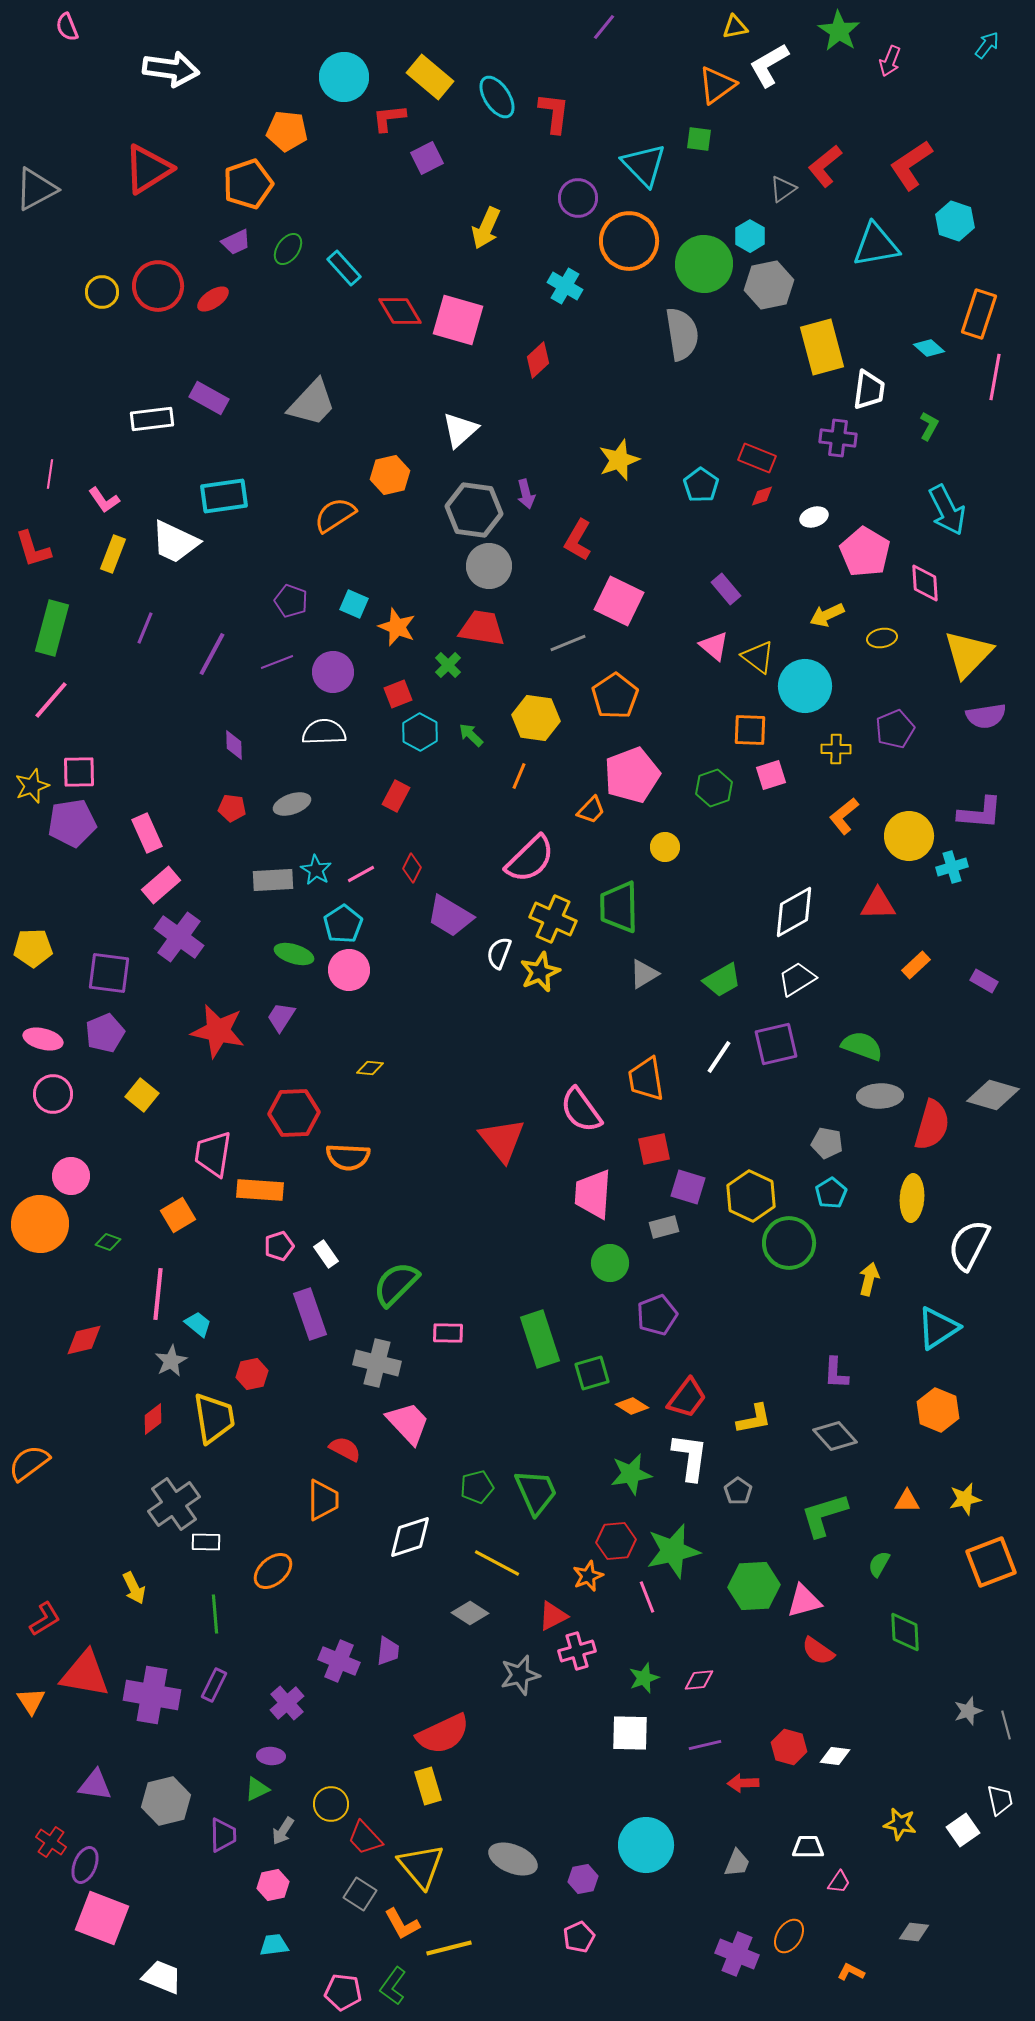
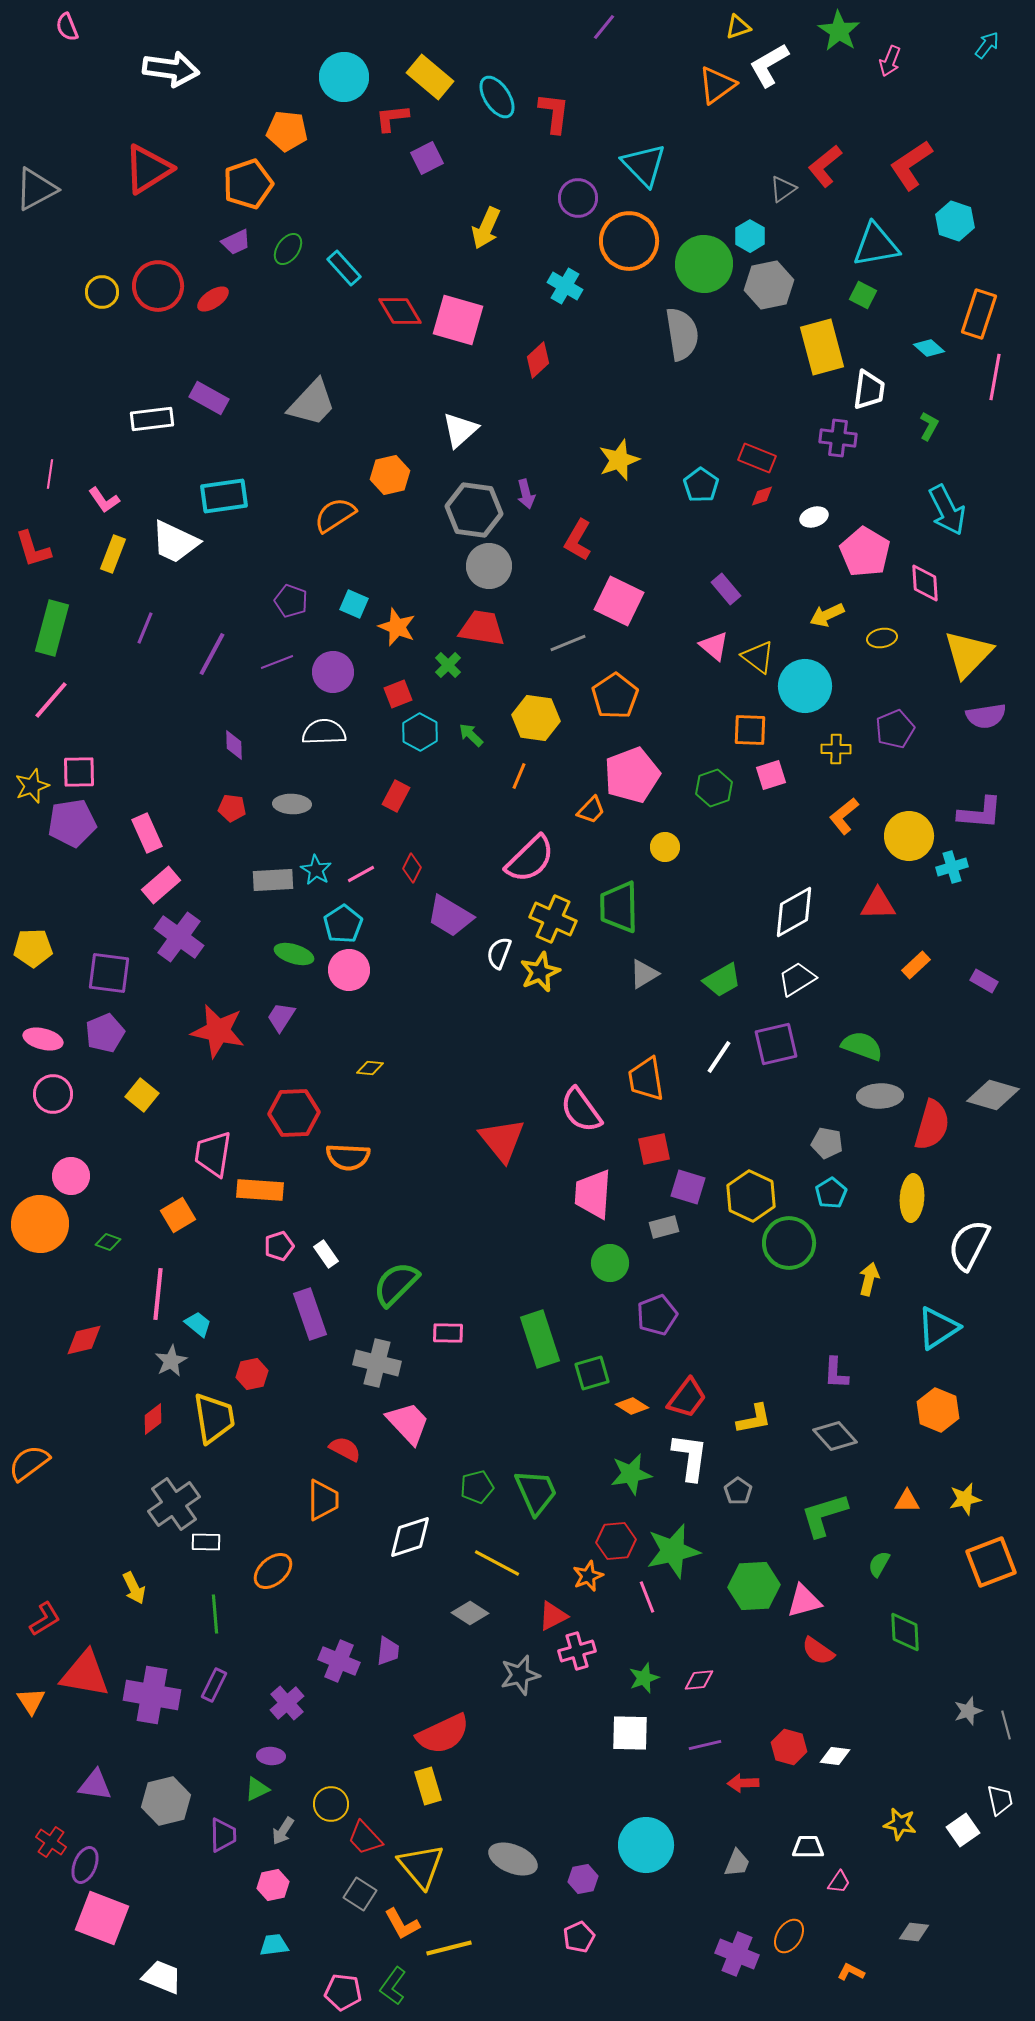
yellow triangle at (735, 27): moved 3 px right; rotated 8 degrees counterclockwise
red L-shape at (389, 118): moved 3 px right
green square at (699, 139): moved 164 px right, 156 px down; rotated 20 degrees clockwise
gray ellipse at (292, 804): rotated 21 degrees clockwise
